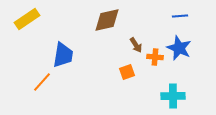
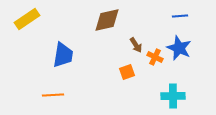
orange cross: rotated 21 degrees clockwise
orange line: moved 11 px right, 13 px down; rotated 45 degrees clockwise
